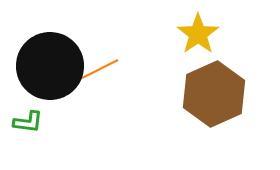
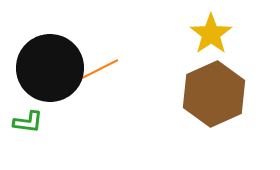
yellow star: moved 13 px right
black circle: moved 2 px down
